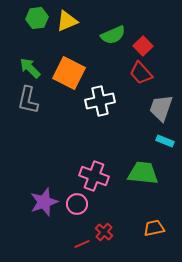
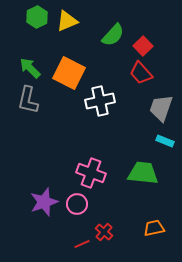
green hexagon: moved 1 px up; rotated 20 degrees counterclockwise
green semicircle: rotated 25 degrees counterclockwise
pink cross: moved 3 px left, 3 px up
